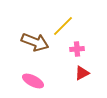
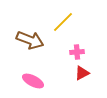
yellow line: moved 4 px up
brown arrow: moved 5 px left, 2 px up
pink cross: moved 3 px down
